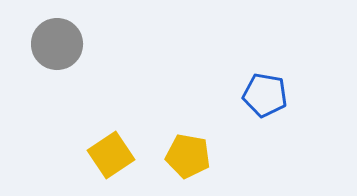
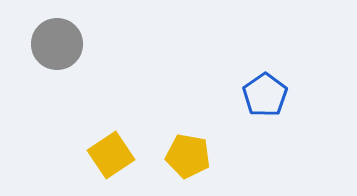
blue pentagon: rotated 27 degrees clockwise
